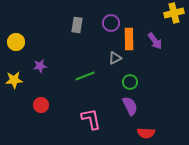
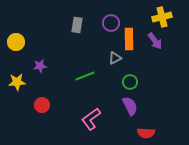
yellow cross: moved 12 px left, 4 px down
yellow star: moved 3 px right, 2 px down
red circle: moved 1 px right
pink L-shape: rotated 115 degrees counterclockwise
